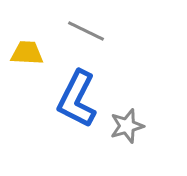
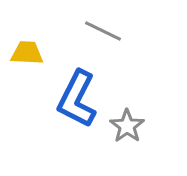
gray line: moved 17 px right
gray star: rotated 20 degrees counterclockwise
